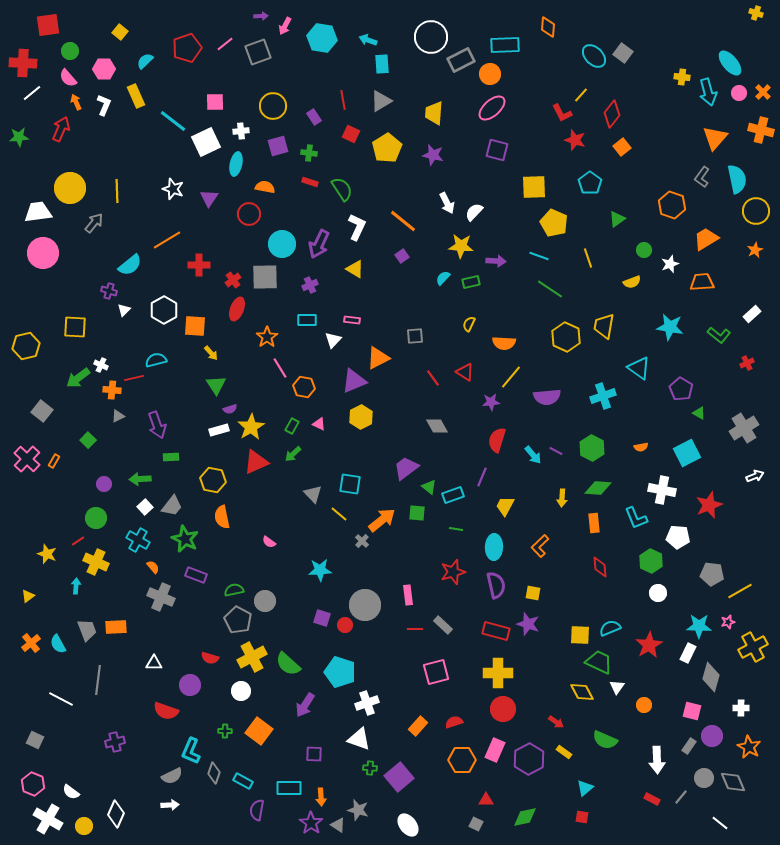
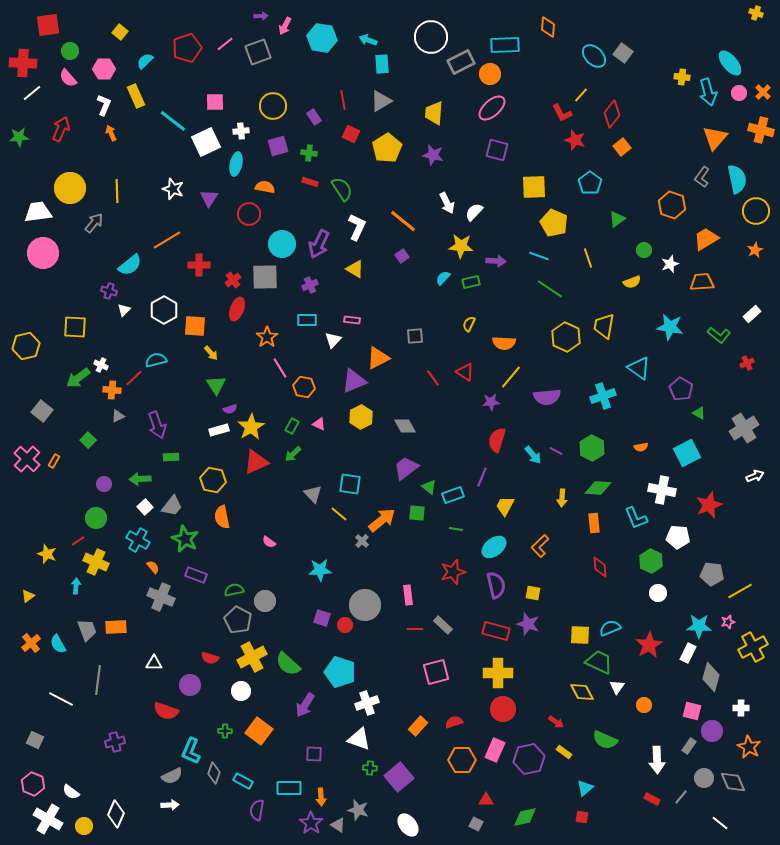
gray rectangle at (461, 60): moved 2 px down
orange arrow at (76, 102): moved 35 px right, 31 px down
red line at (134, 378): rotated 30 degrees counterclockwise
gray diamond at (437, 426): moved 32 px left
cyan ellipse at (494, 547): rotated 50 degrees clockwise
purple circle at (712, 736): moved 5 px up
purple hexagon at (529, 759): rotated 16 degrees clockwise
